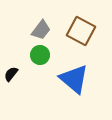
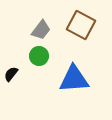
brown square: moved 6 px up
green circle: moved 1 px left, 1 px down
blue triangle: rotated 44 degrees counterclockwise
